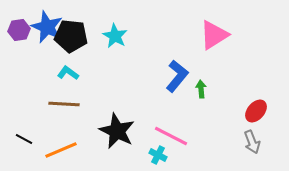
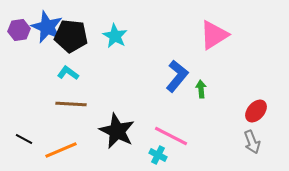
brown line: moved 7 px right
